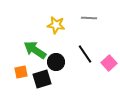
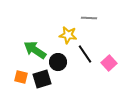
yellow star: moved 12 px right, 10 px down
black circle: moved 2 px right
orange square: moved 5 px down; rotated 24 degrees clockwise
